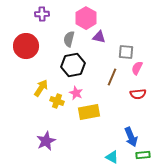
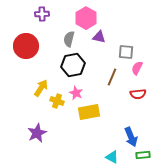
purple star: moved 9 px left, 8 px up
